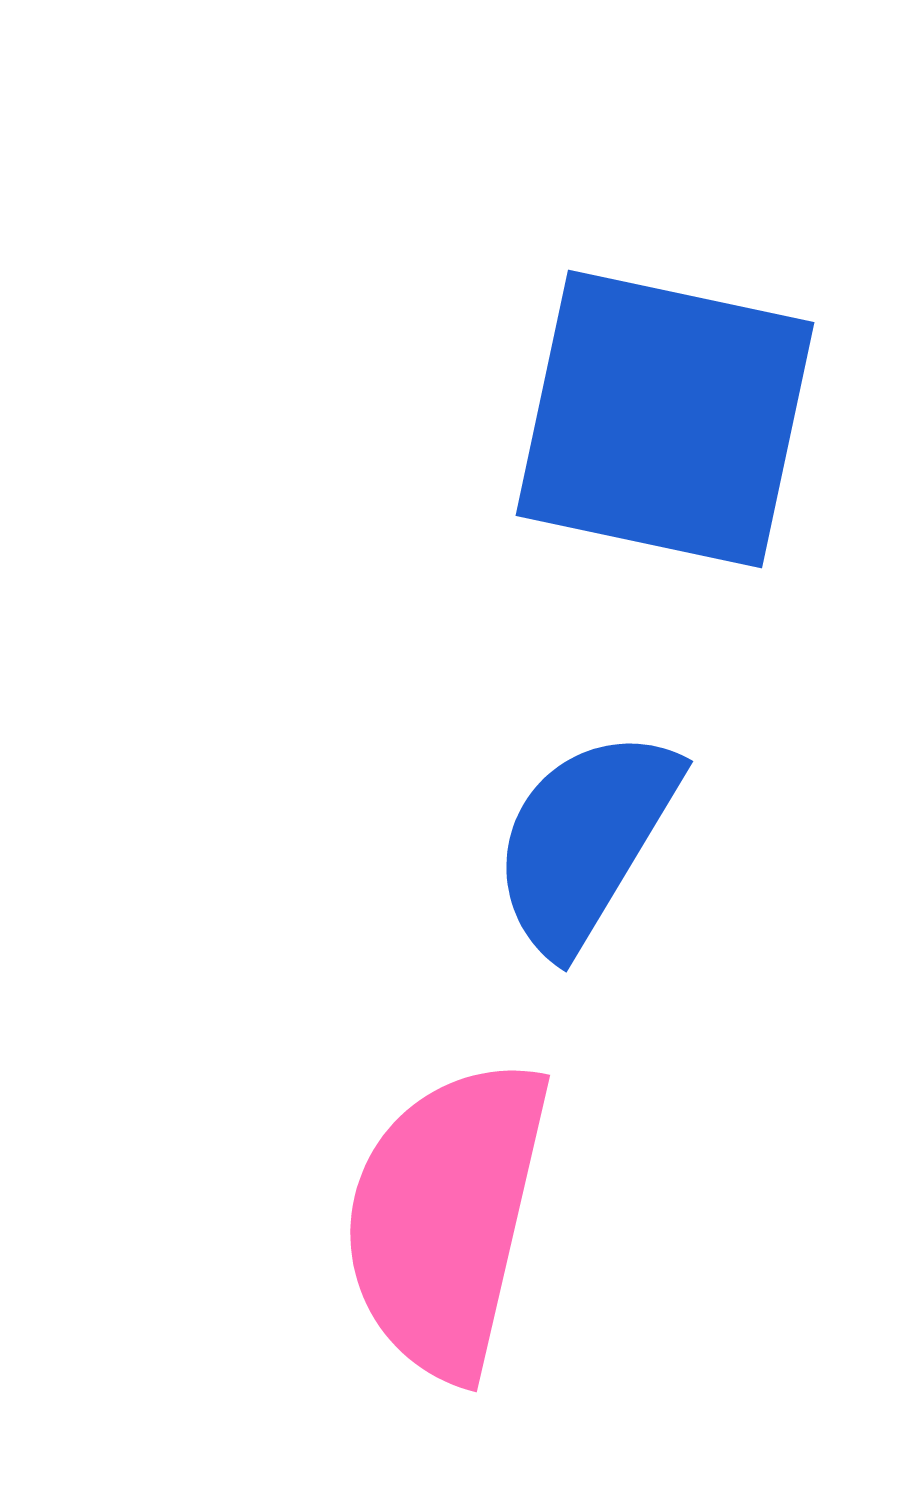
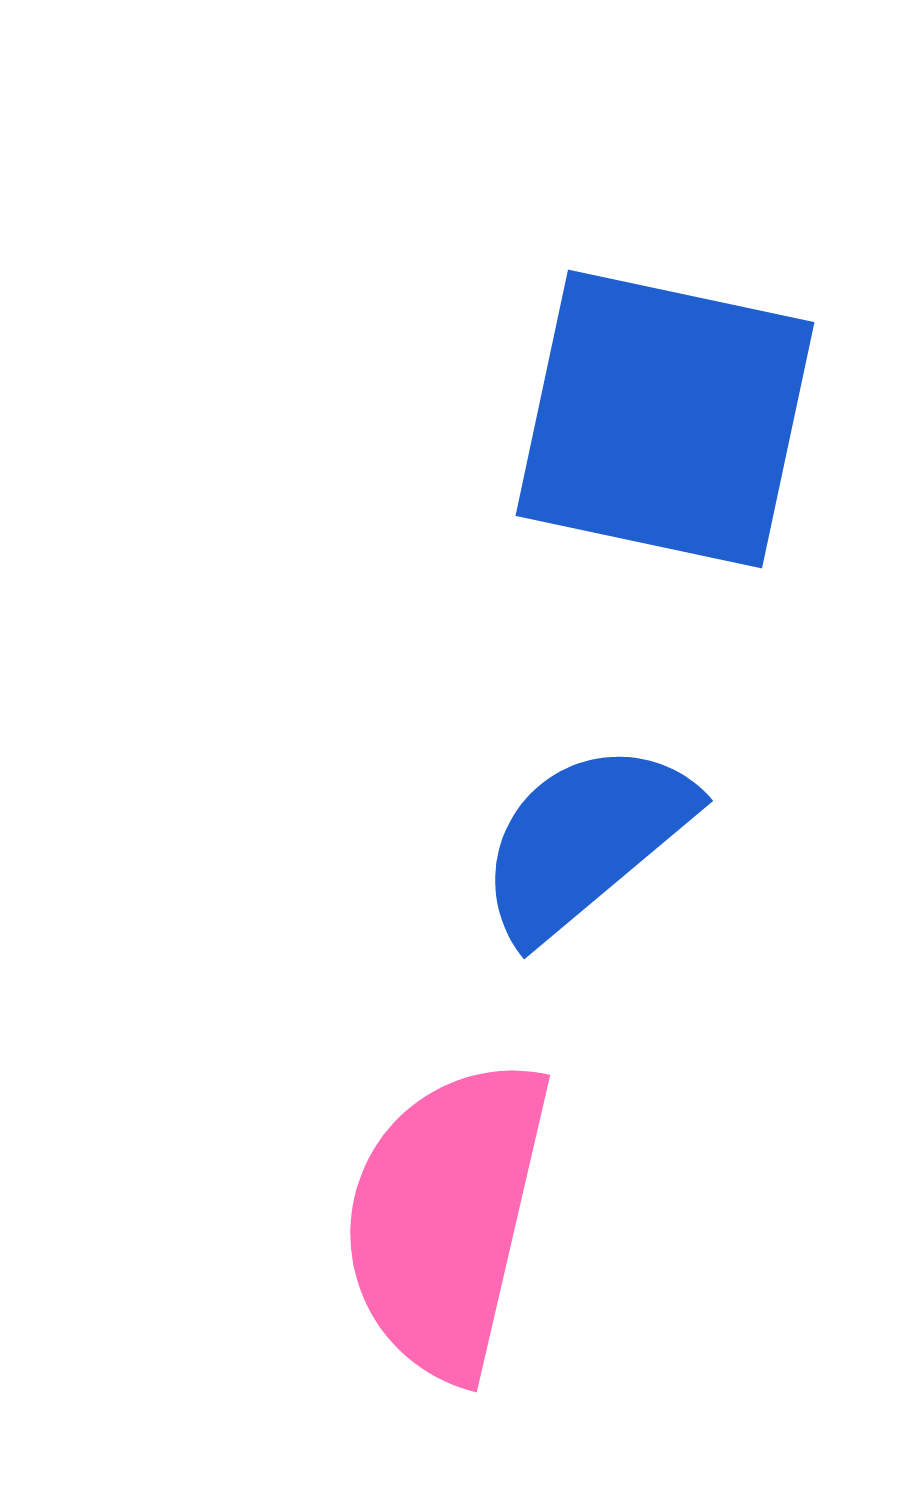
blue semicircle: rotated 19 degrees clockwise
